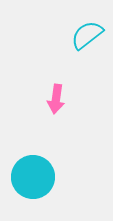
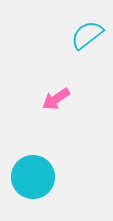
pink arrow: rotated 48 degrees clockwise
